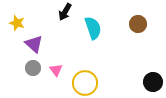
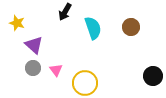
brown circle: moved 7 px left, 3 px down
purple triangle: moved 1 px down
black circle: moved 6 px up
